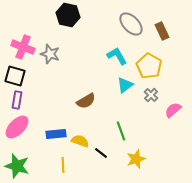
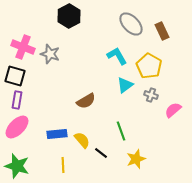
black hexagon: moved 1 px right, 1 px down; rotated 20 degrees clockwise
gray cross: rotated 24 degrees counterclockwise
blue rectangle: moved 1 px right
yellow semicircle: moved 2 px right, 1 px up; rotated 30 degrees clockwise
